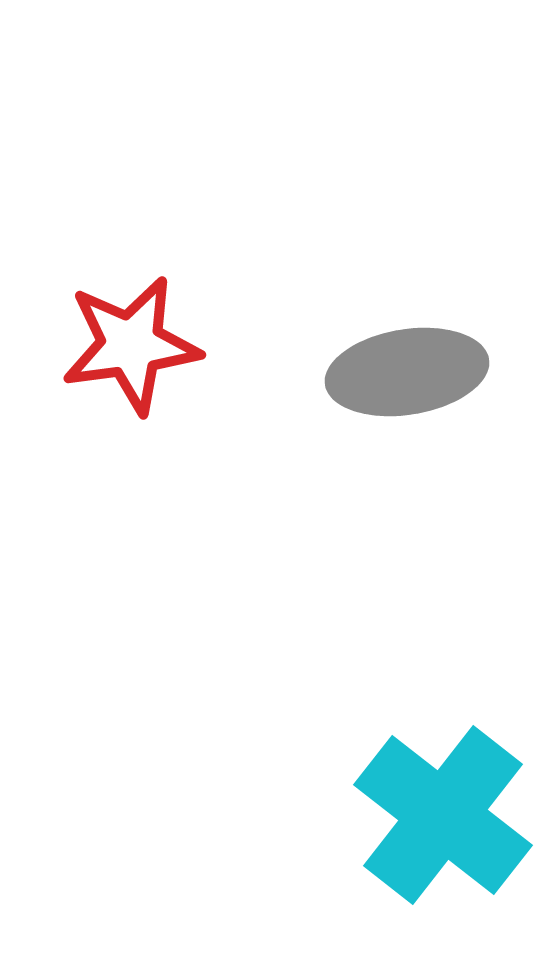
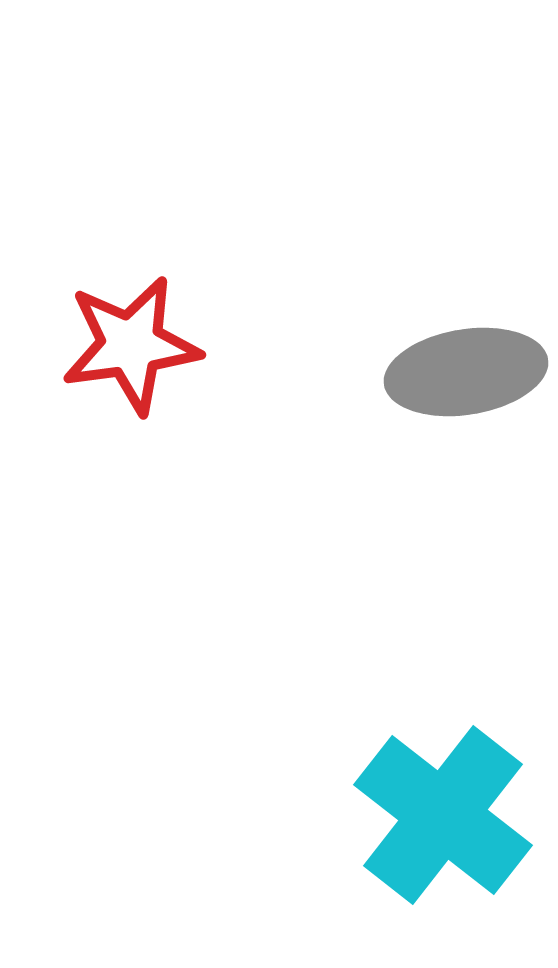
gray ellipse: moved 59 px right
